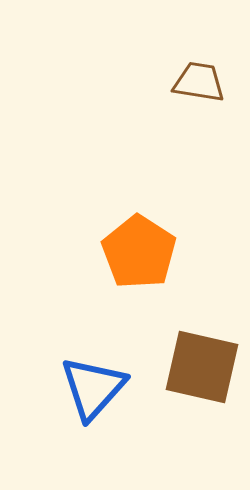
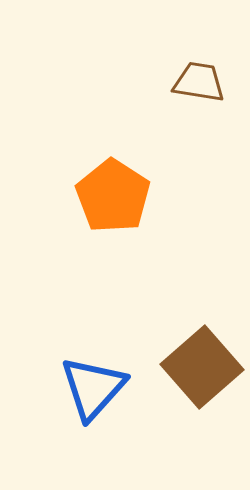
orange pentagon: moved 26 px left, 56 px up
brown square: rotated 36 degrees clockwise
